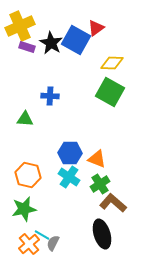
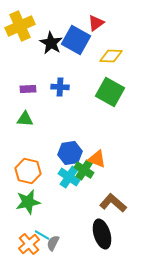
red triangle: moved 5 px up
purple rectangle: moved 1 px right, 42 px down; rotated 21 degrees counterclockwise
yellow diamond: moved 1 px left, 7 px up
blue cross: moved 10 px right, 9 px up
blue hexagon: rotated 10 degrees counterclockwise
orange hexagon: moved 4 px up
green cross: moved 16 px left, 14 px up; rotated 24 degrees counterclockwise
green star: moved 4 px right, 7 px up
